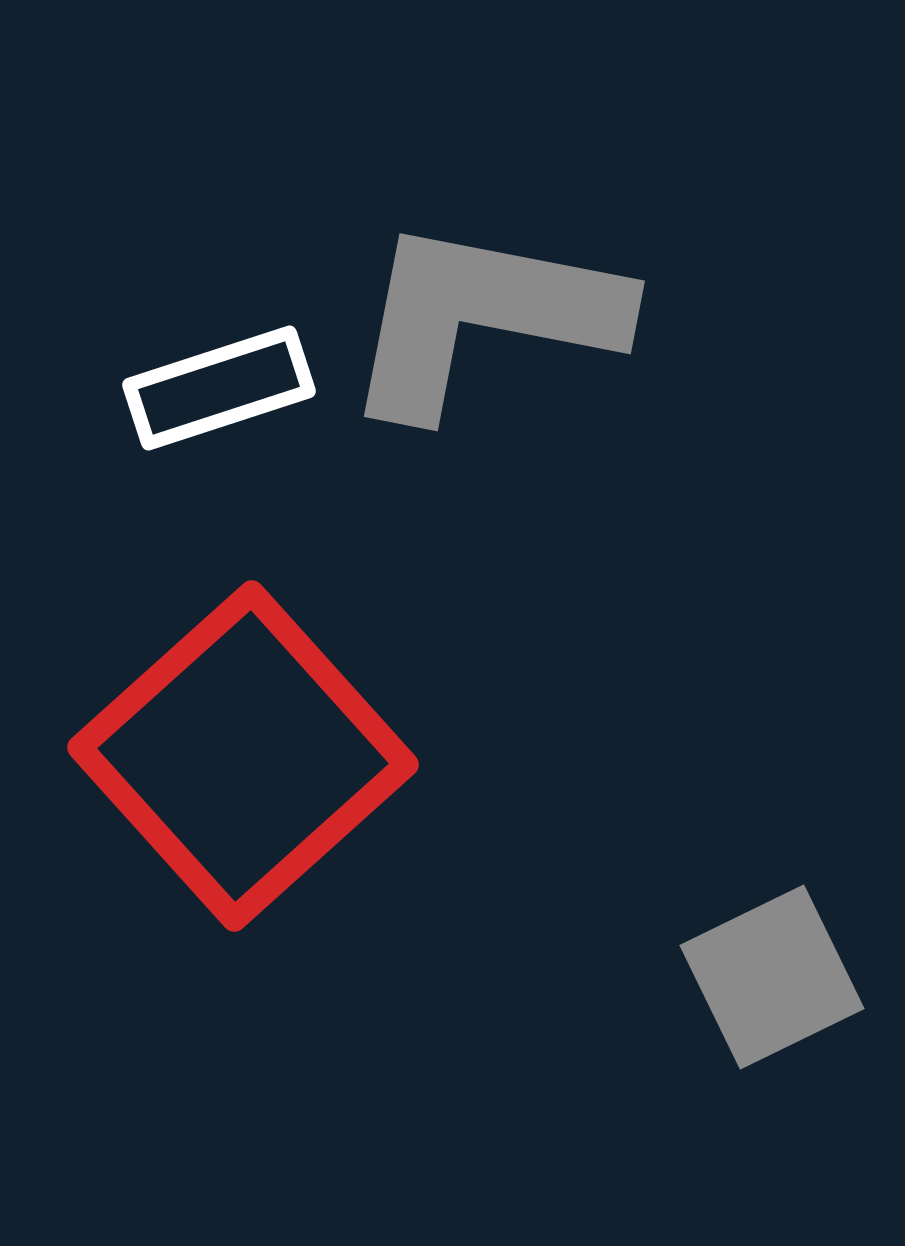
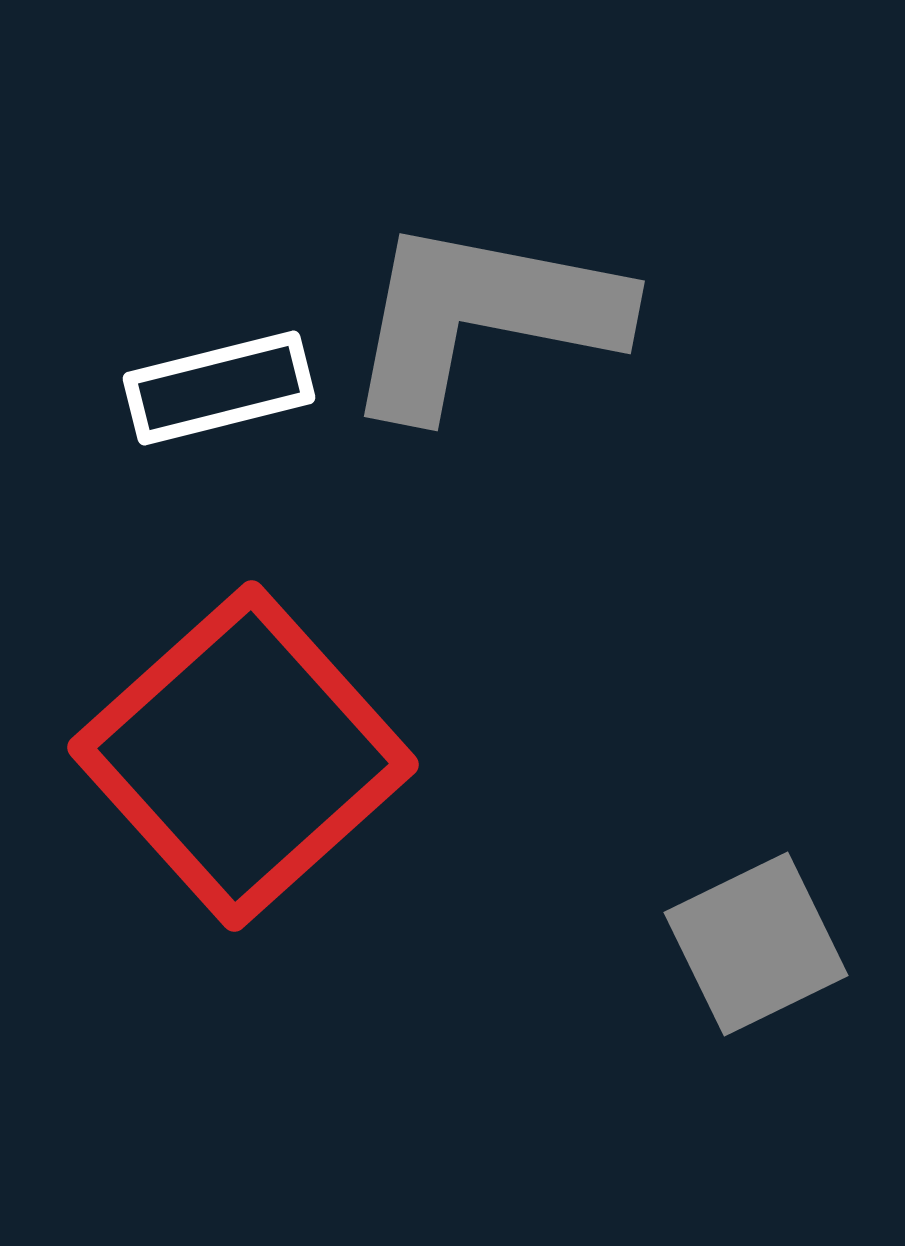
white rectangle: rotated 4 degrees clockwise
gray square: moved 16 px left, 33 px up
